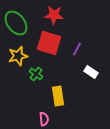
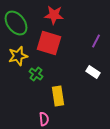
purple line: moved 19 px right, 8 px up
white rectangle: moved 2 px right
